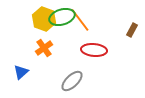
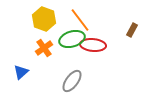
green ellipse: moved 10 px right, 22 px down
red ellipse: moved 1 px left, 5 px up
gray ellipse: rotated 10 degrees counterclockwise
